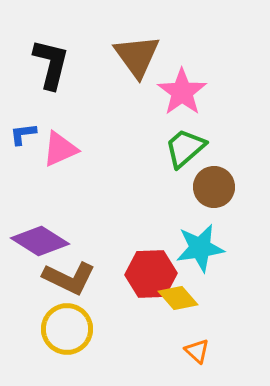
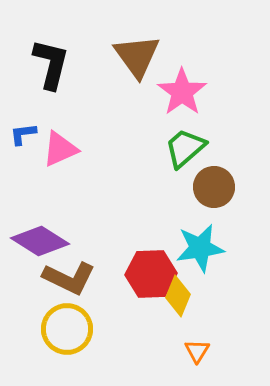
yellow diamond: moved 2 px up; rotated 63 degrees clockwise
orange triangle: rotated 20 degrees clockwise
